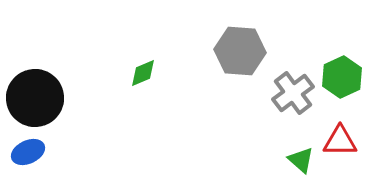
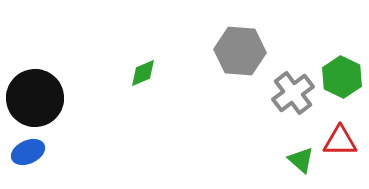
green hexagon: rotated 9 degrees counterclockwise
